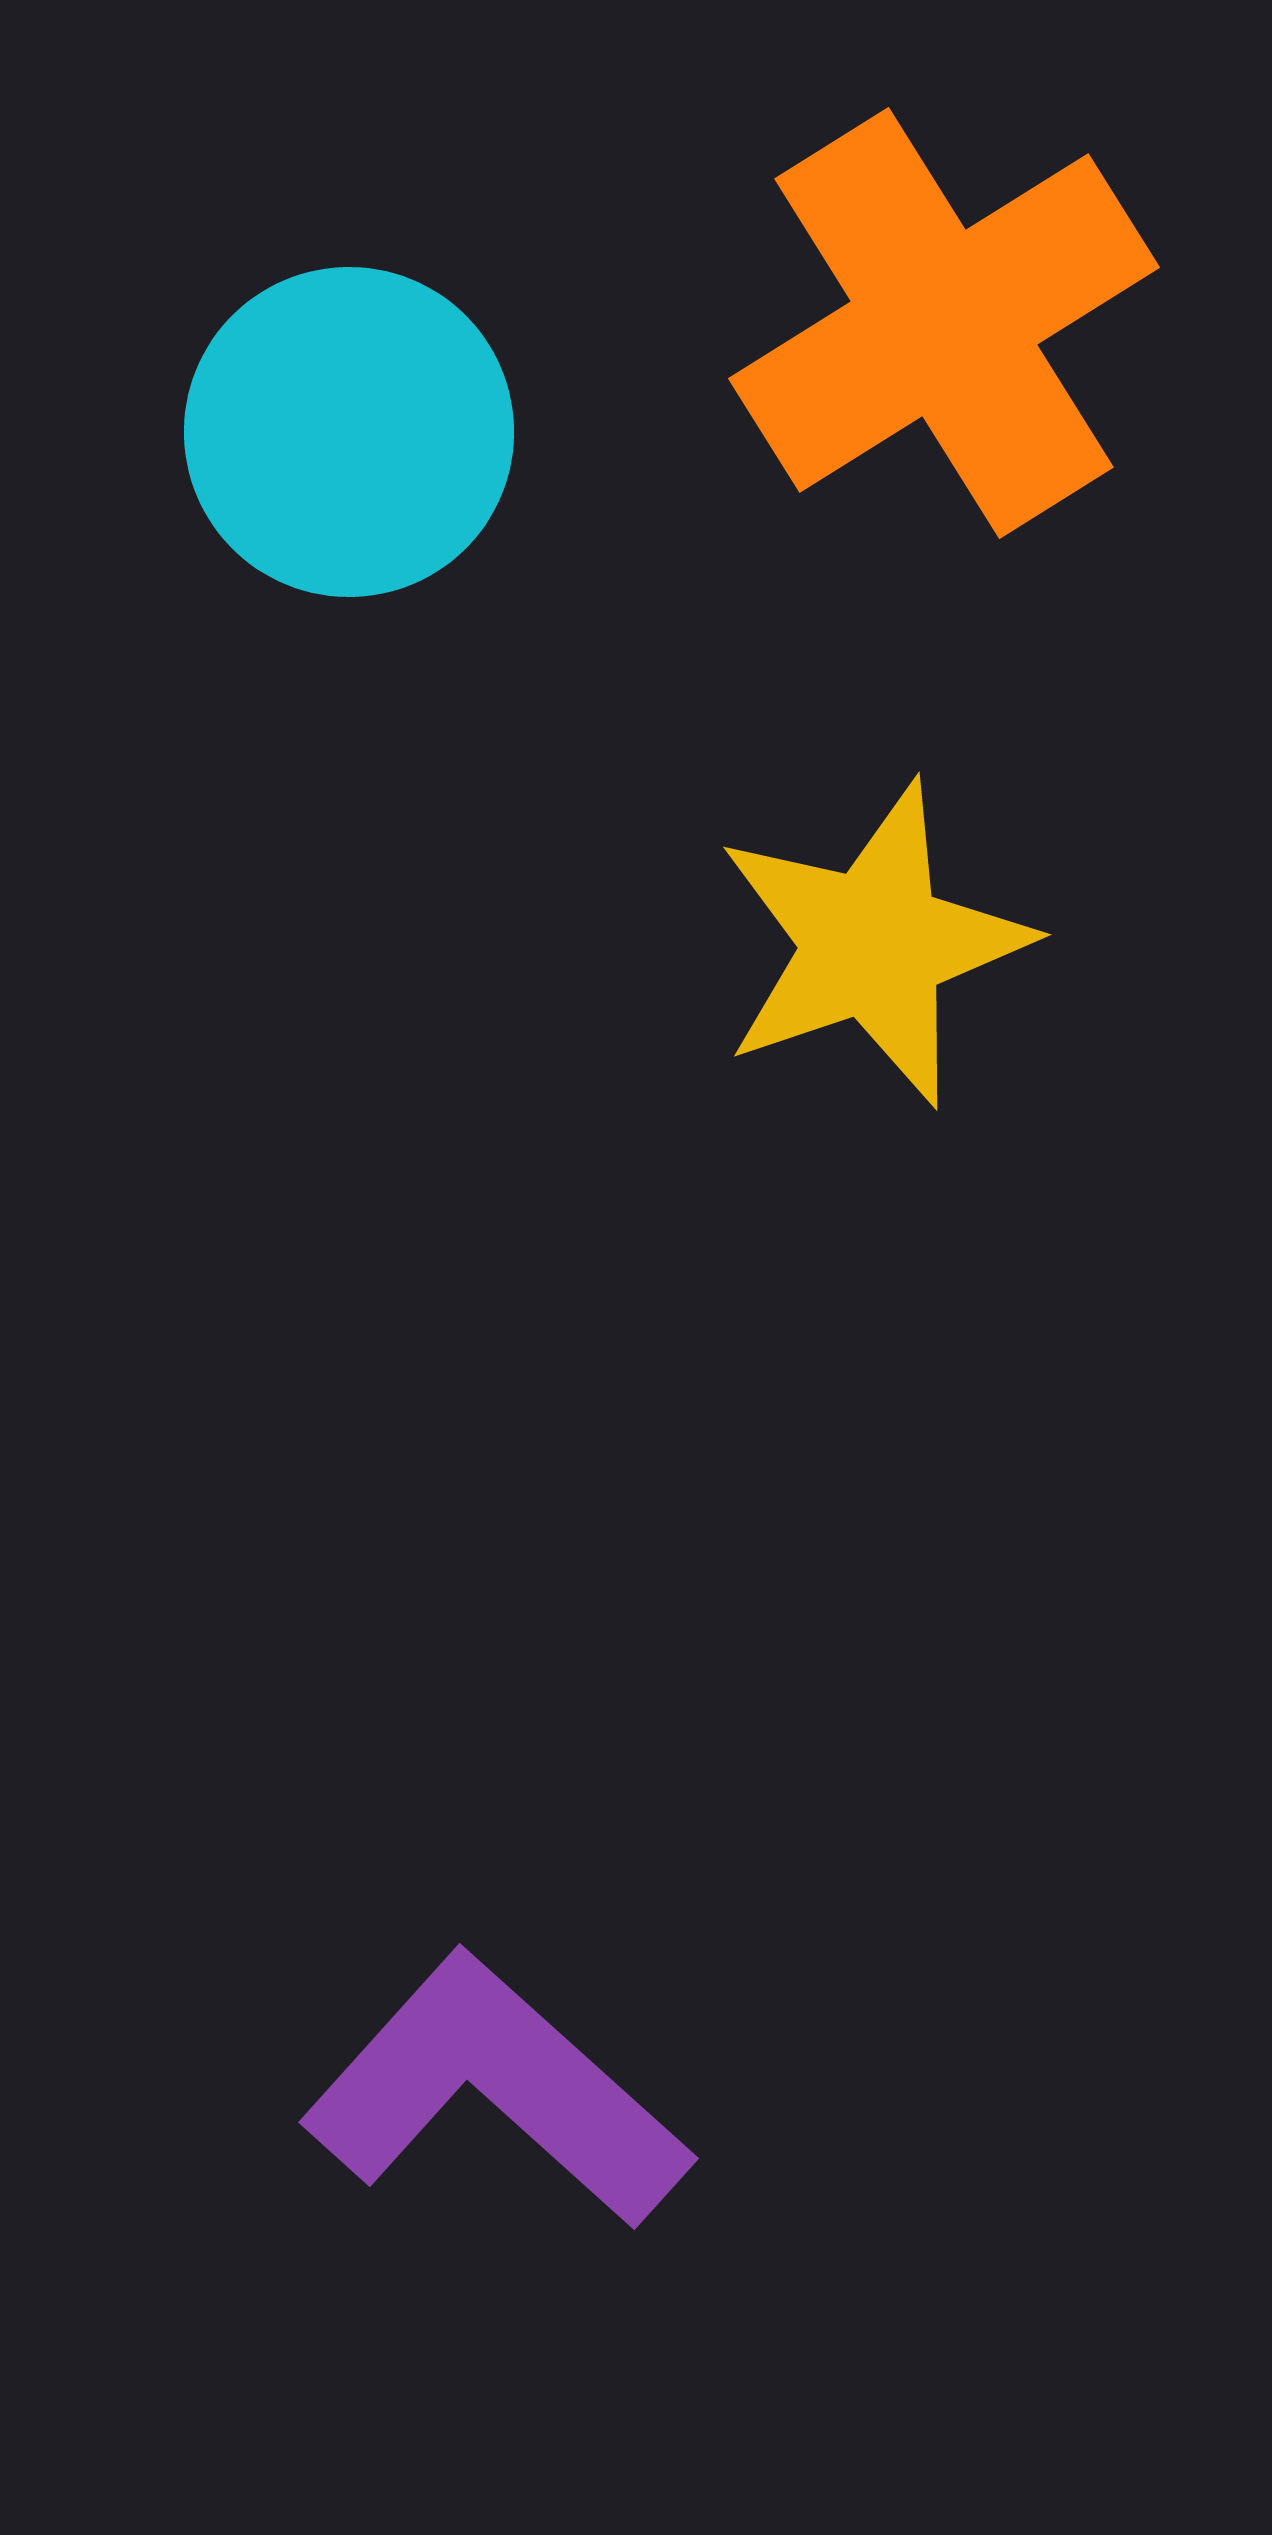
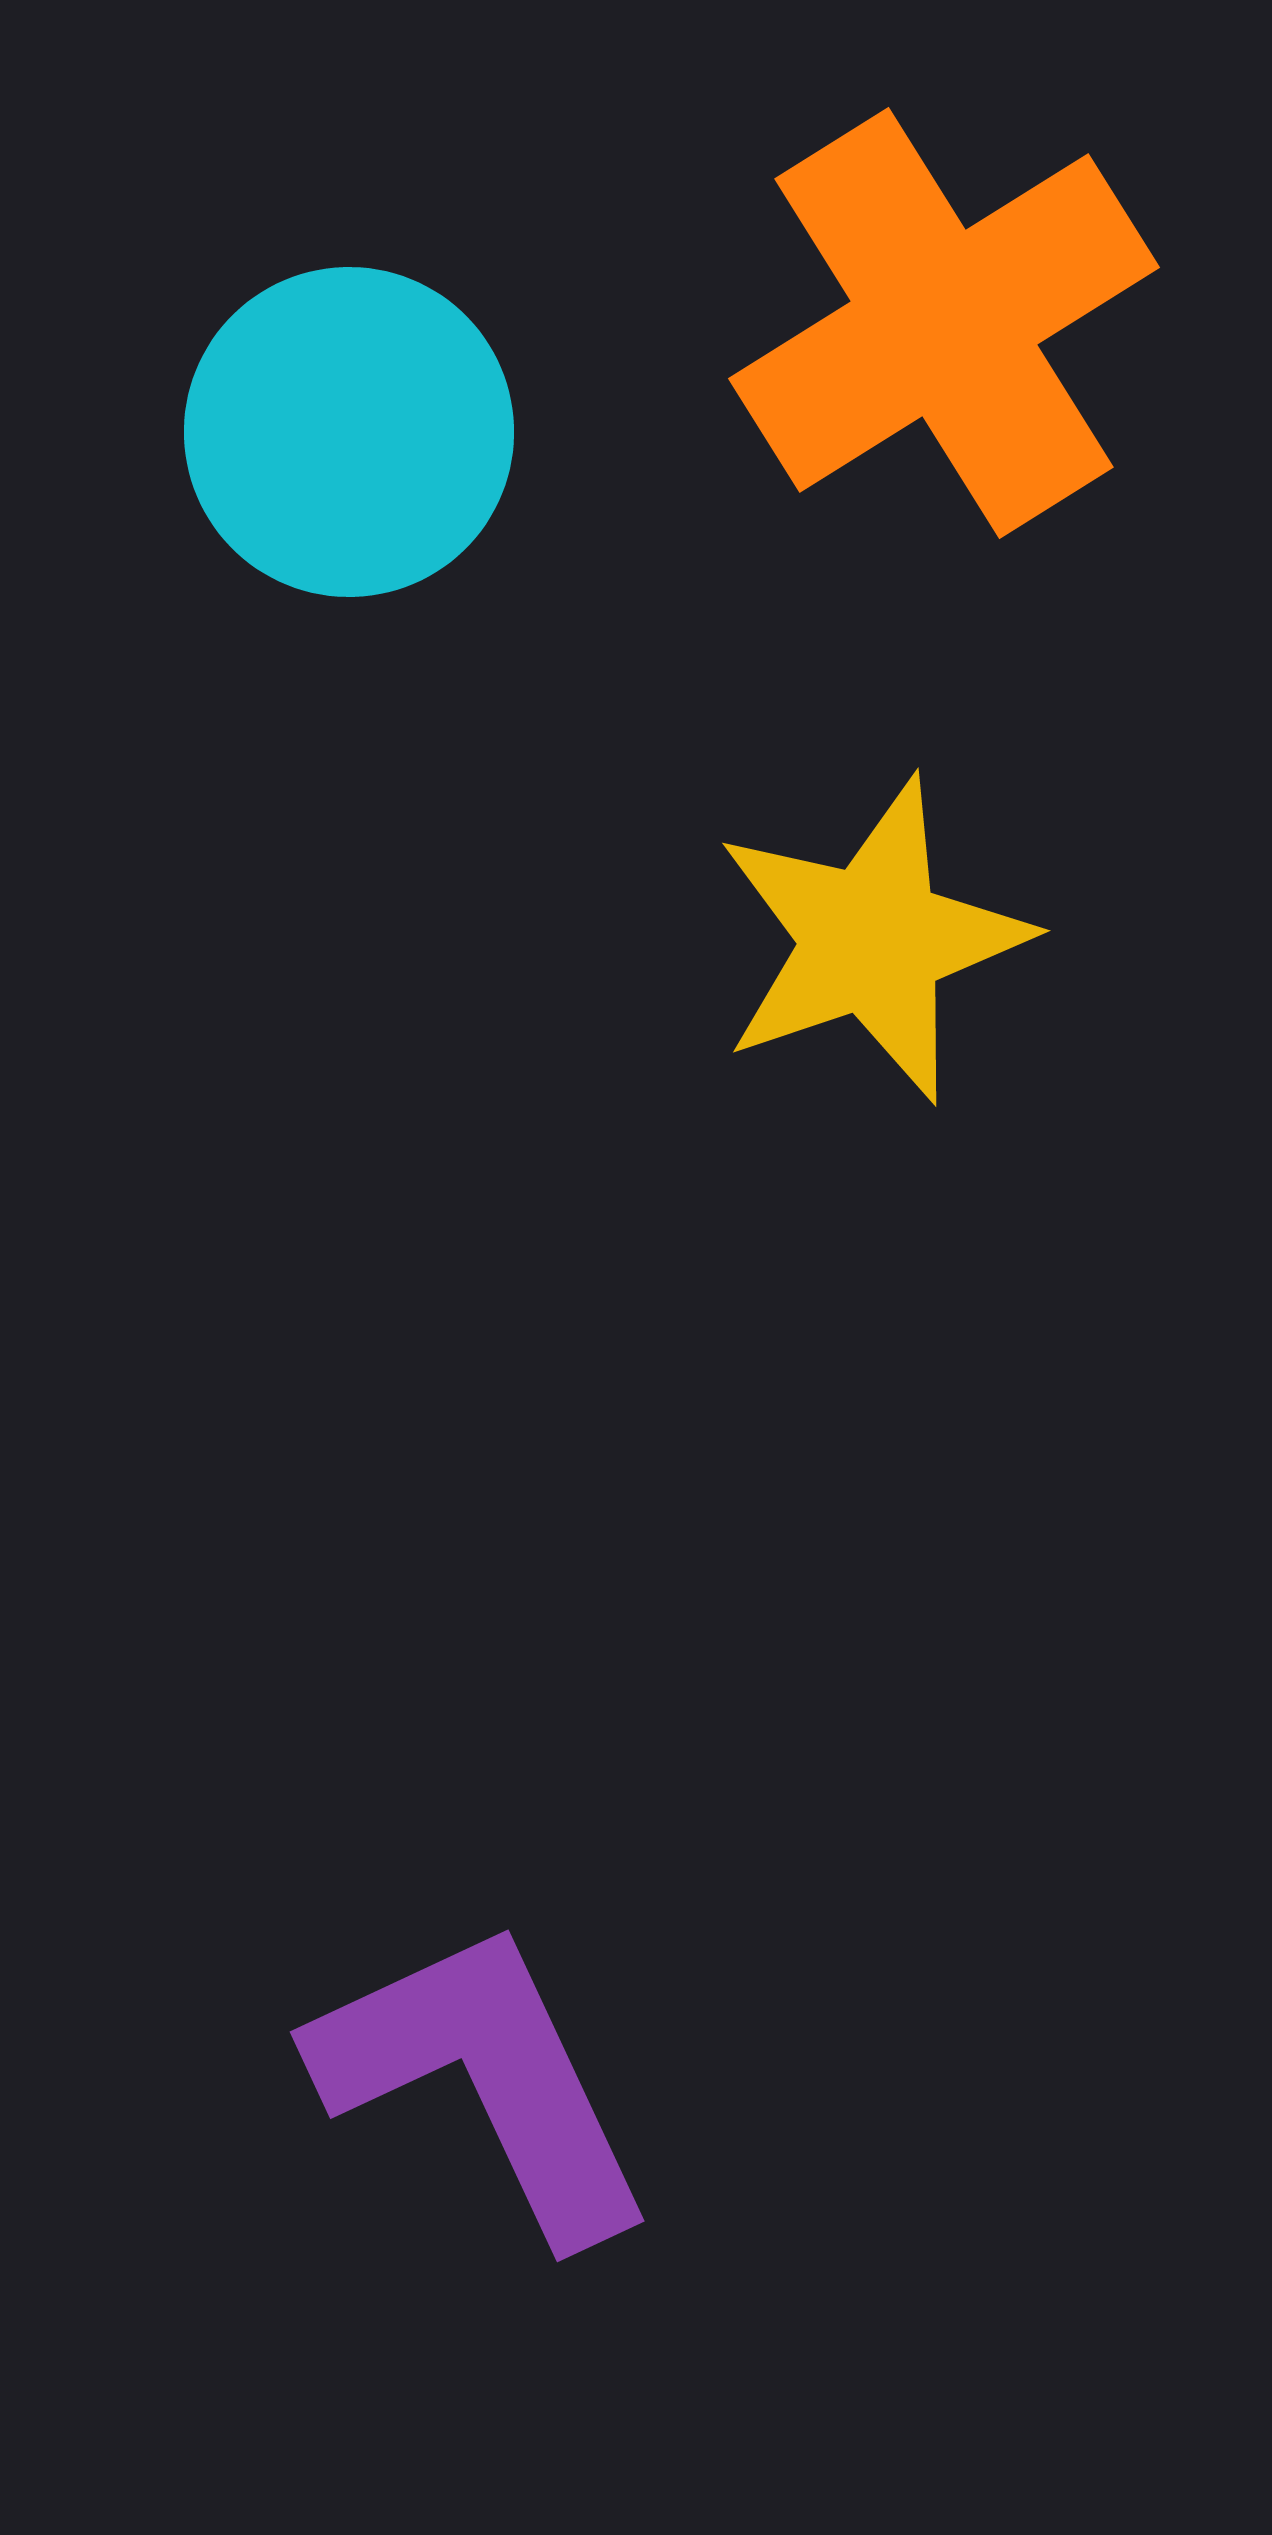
yellow star: moved 1 px left, 4 px up
purple L-shape: moved 12 px left, 11 px up; rotated 23 degrees clockwise
